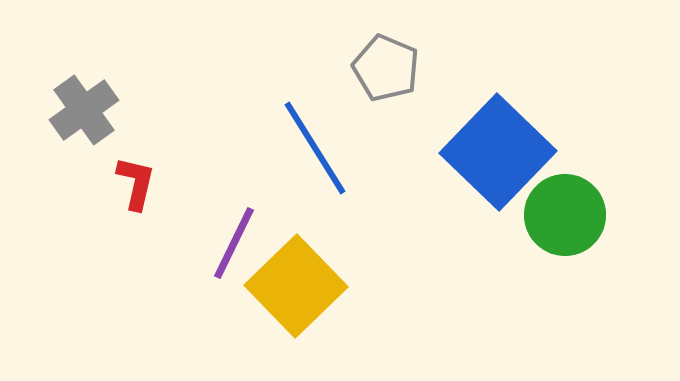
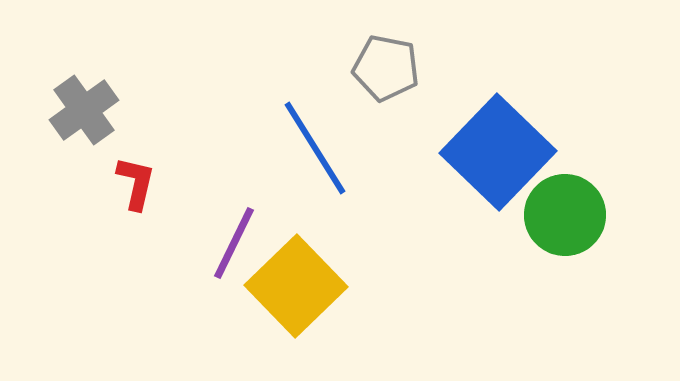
gray pentagon: rotated 12 degrees counterclockwise
